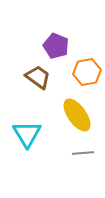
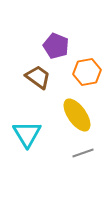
gray line: rotated 15 degrees counterclockwise
